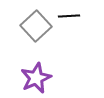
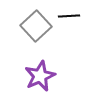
purple star: moved 4 px right, 2 px up
